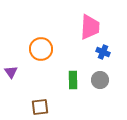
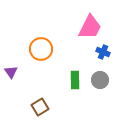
pink trapezoid: rotated 24 degrees clockwise
green rectangle: moved 2 px right
brown square: rotated 24 degrees counterclockwise
